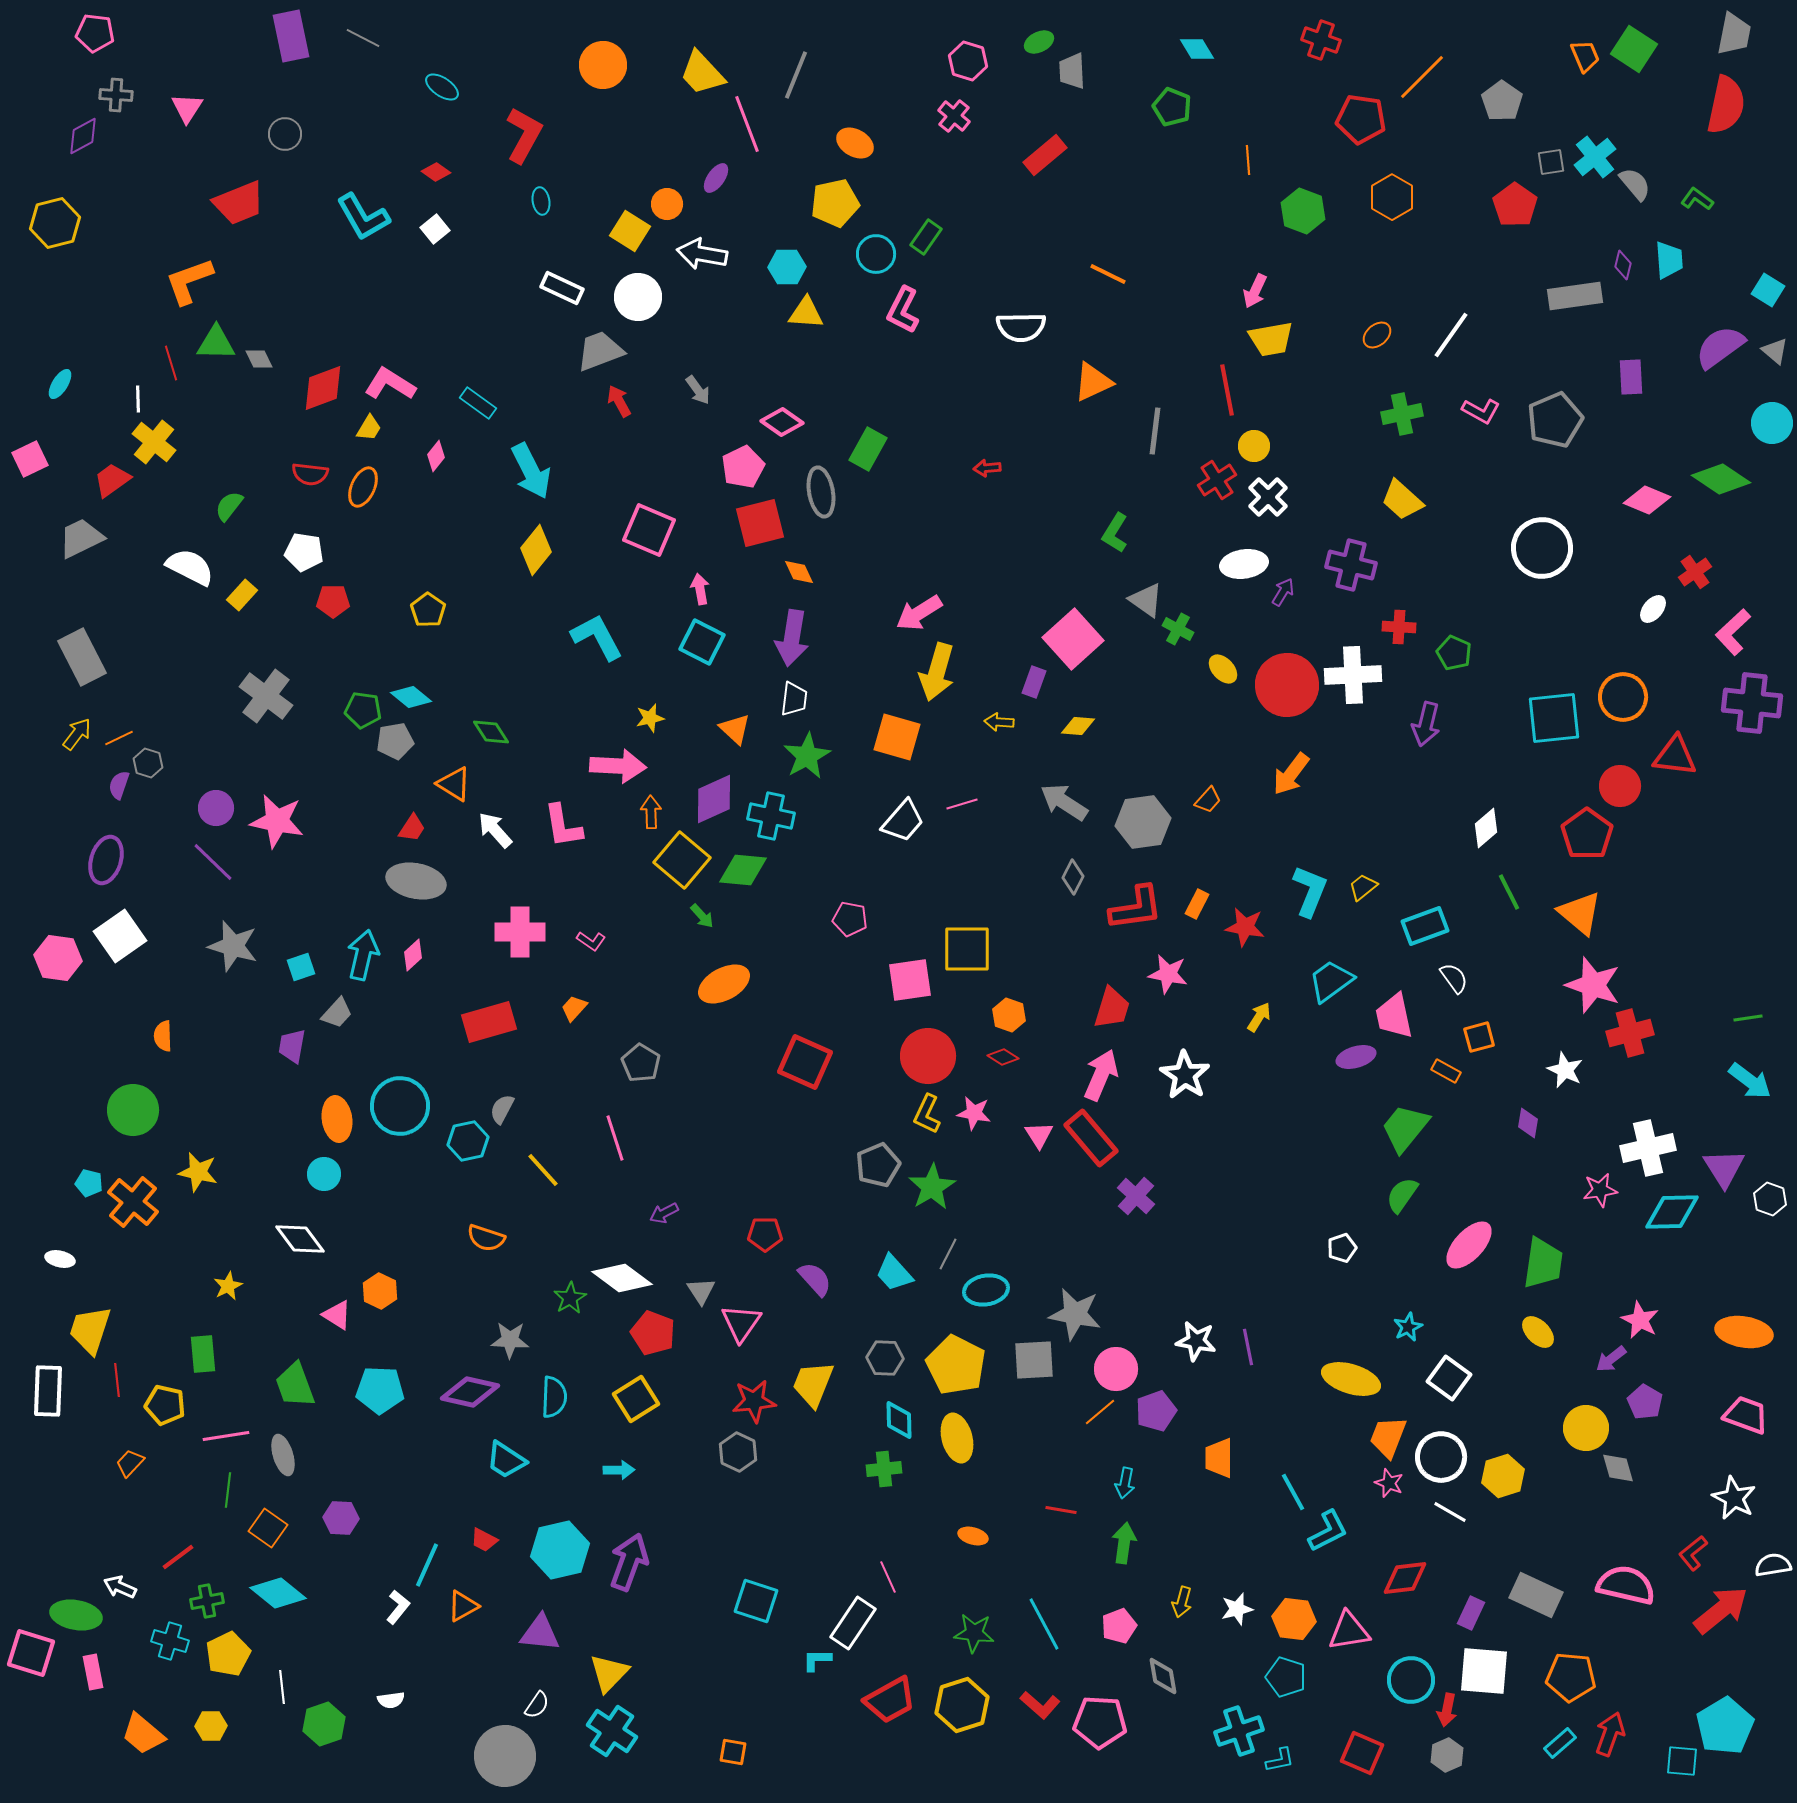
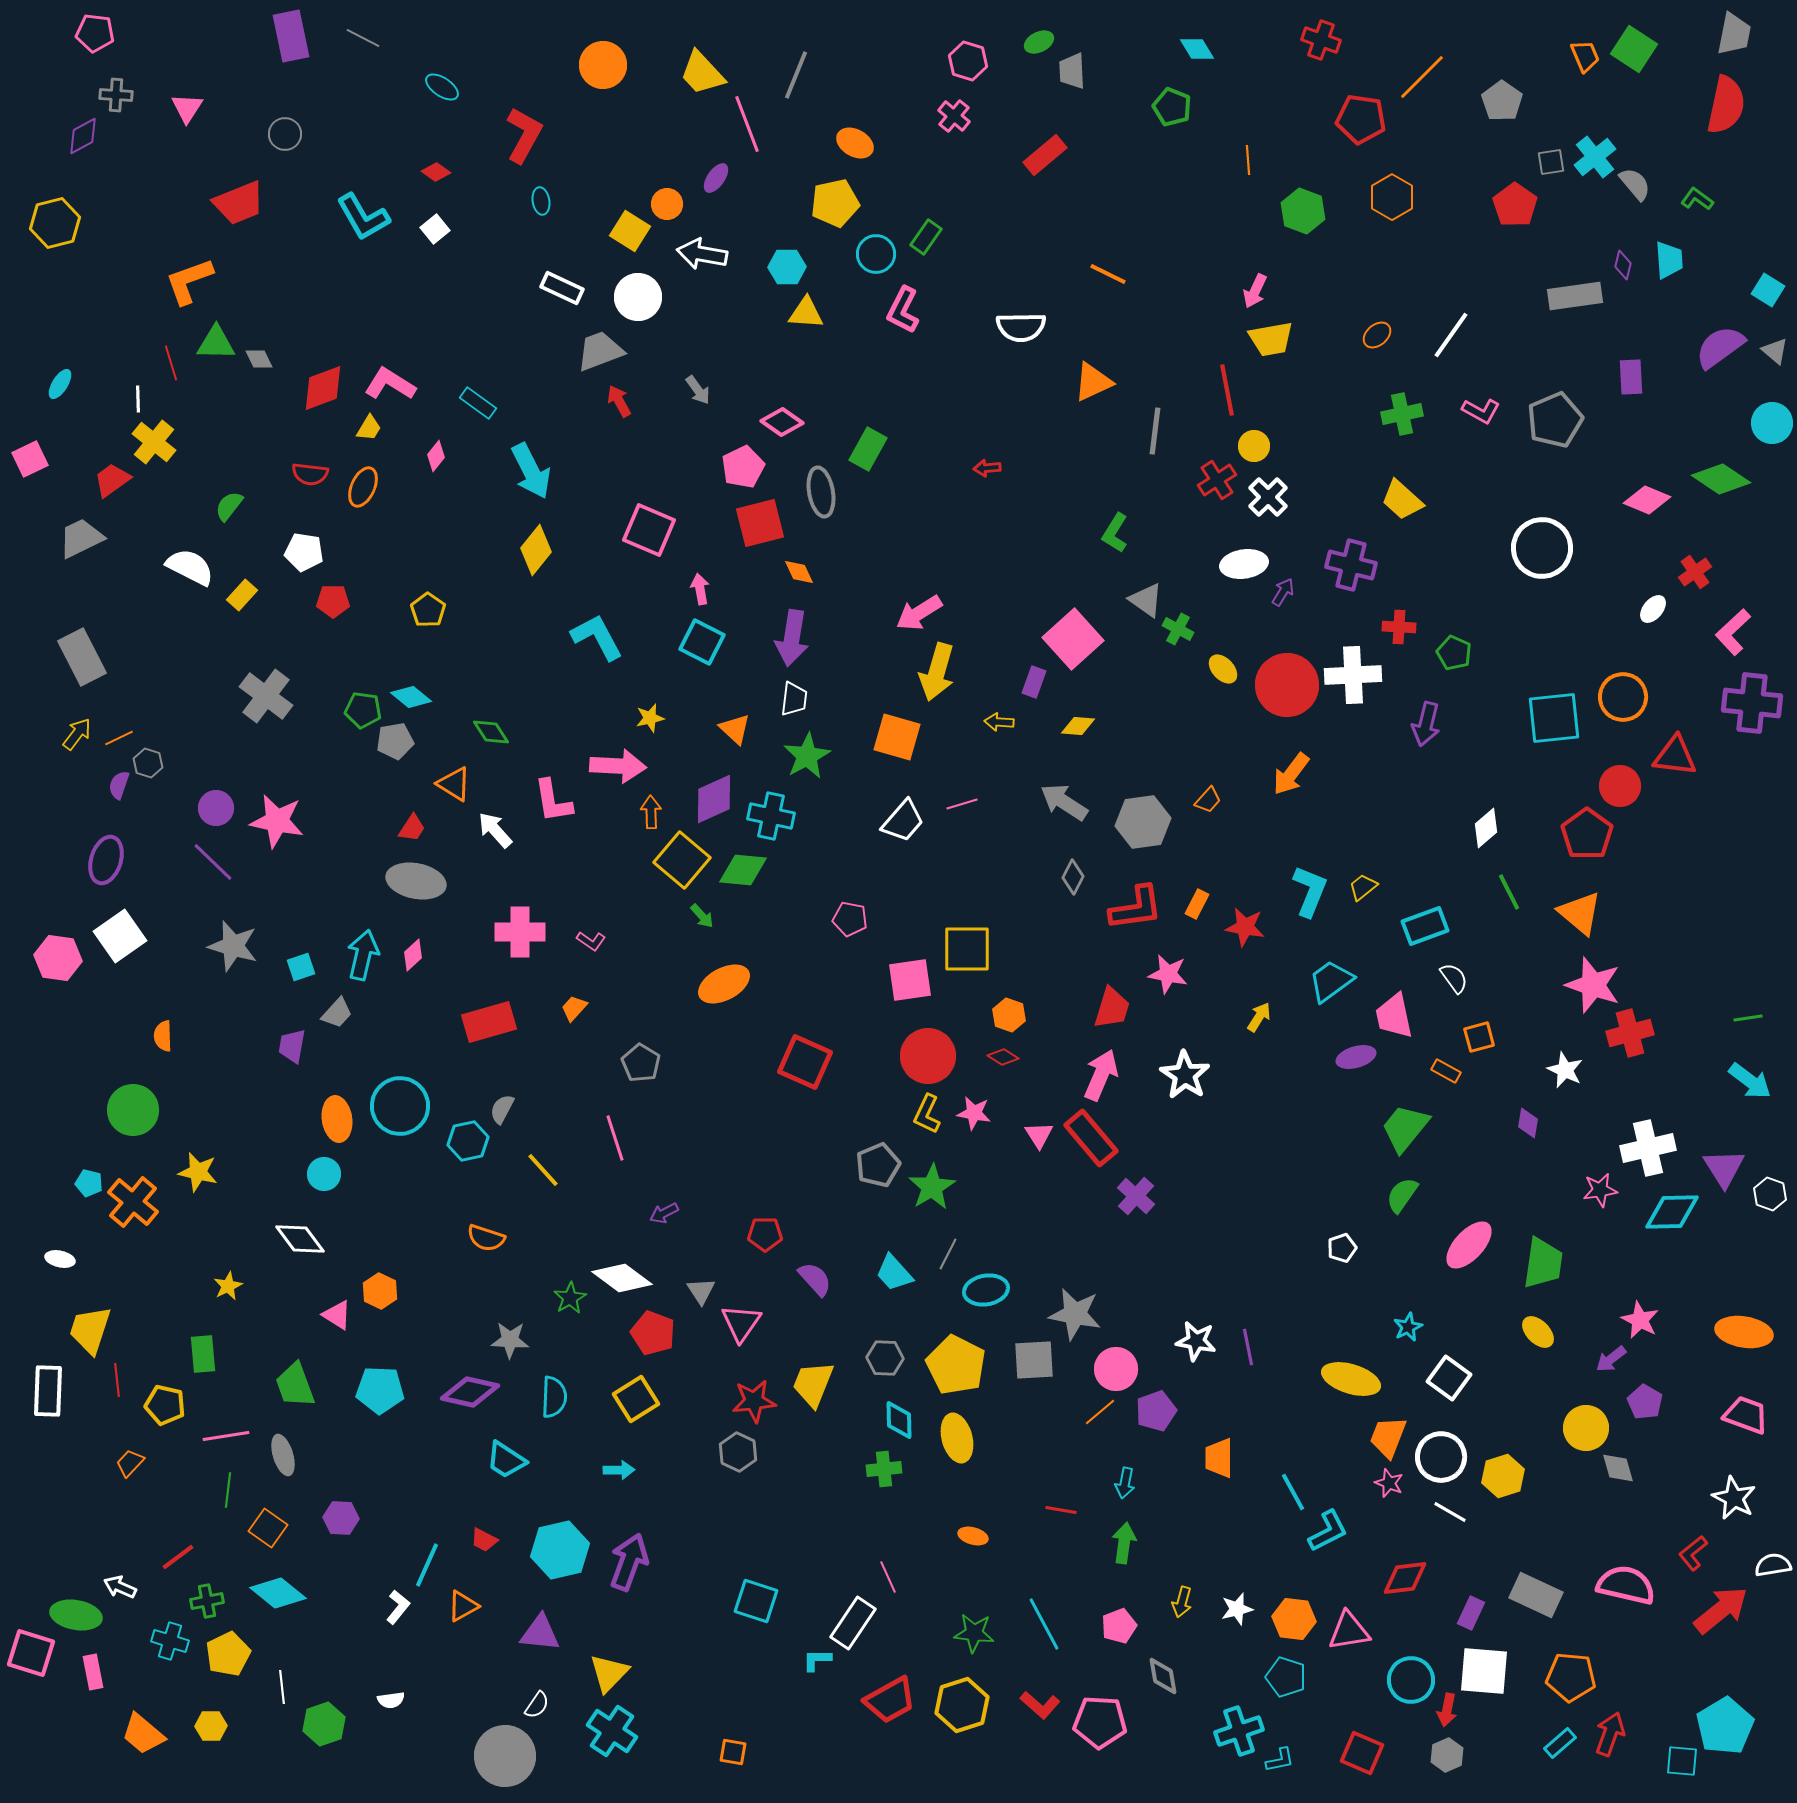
pink L-shape at (563, 826): moved 10 px left, 25 px up
white hexagon at (1770, 1199): moved 5 px up
